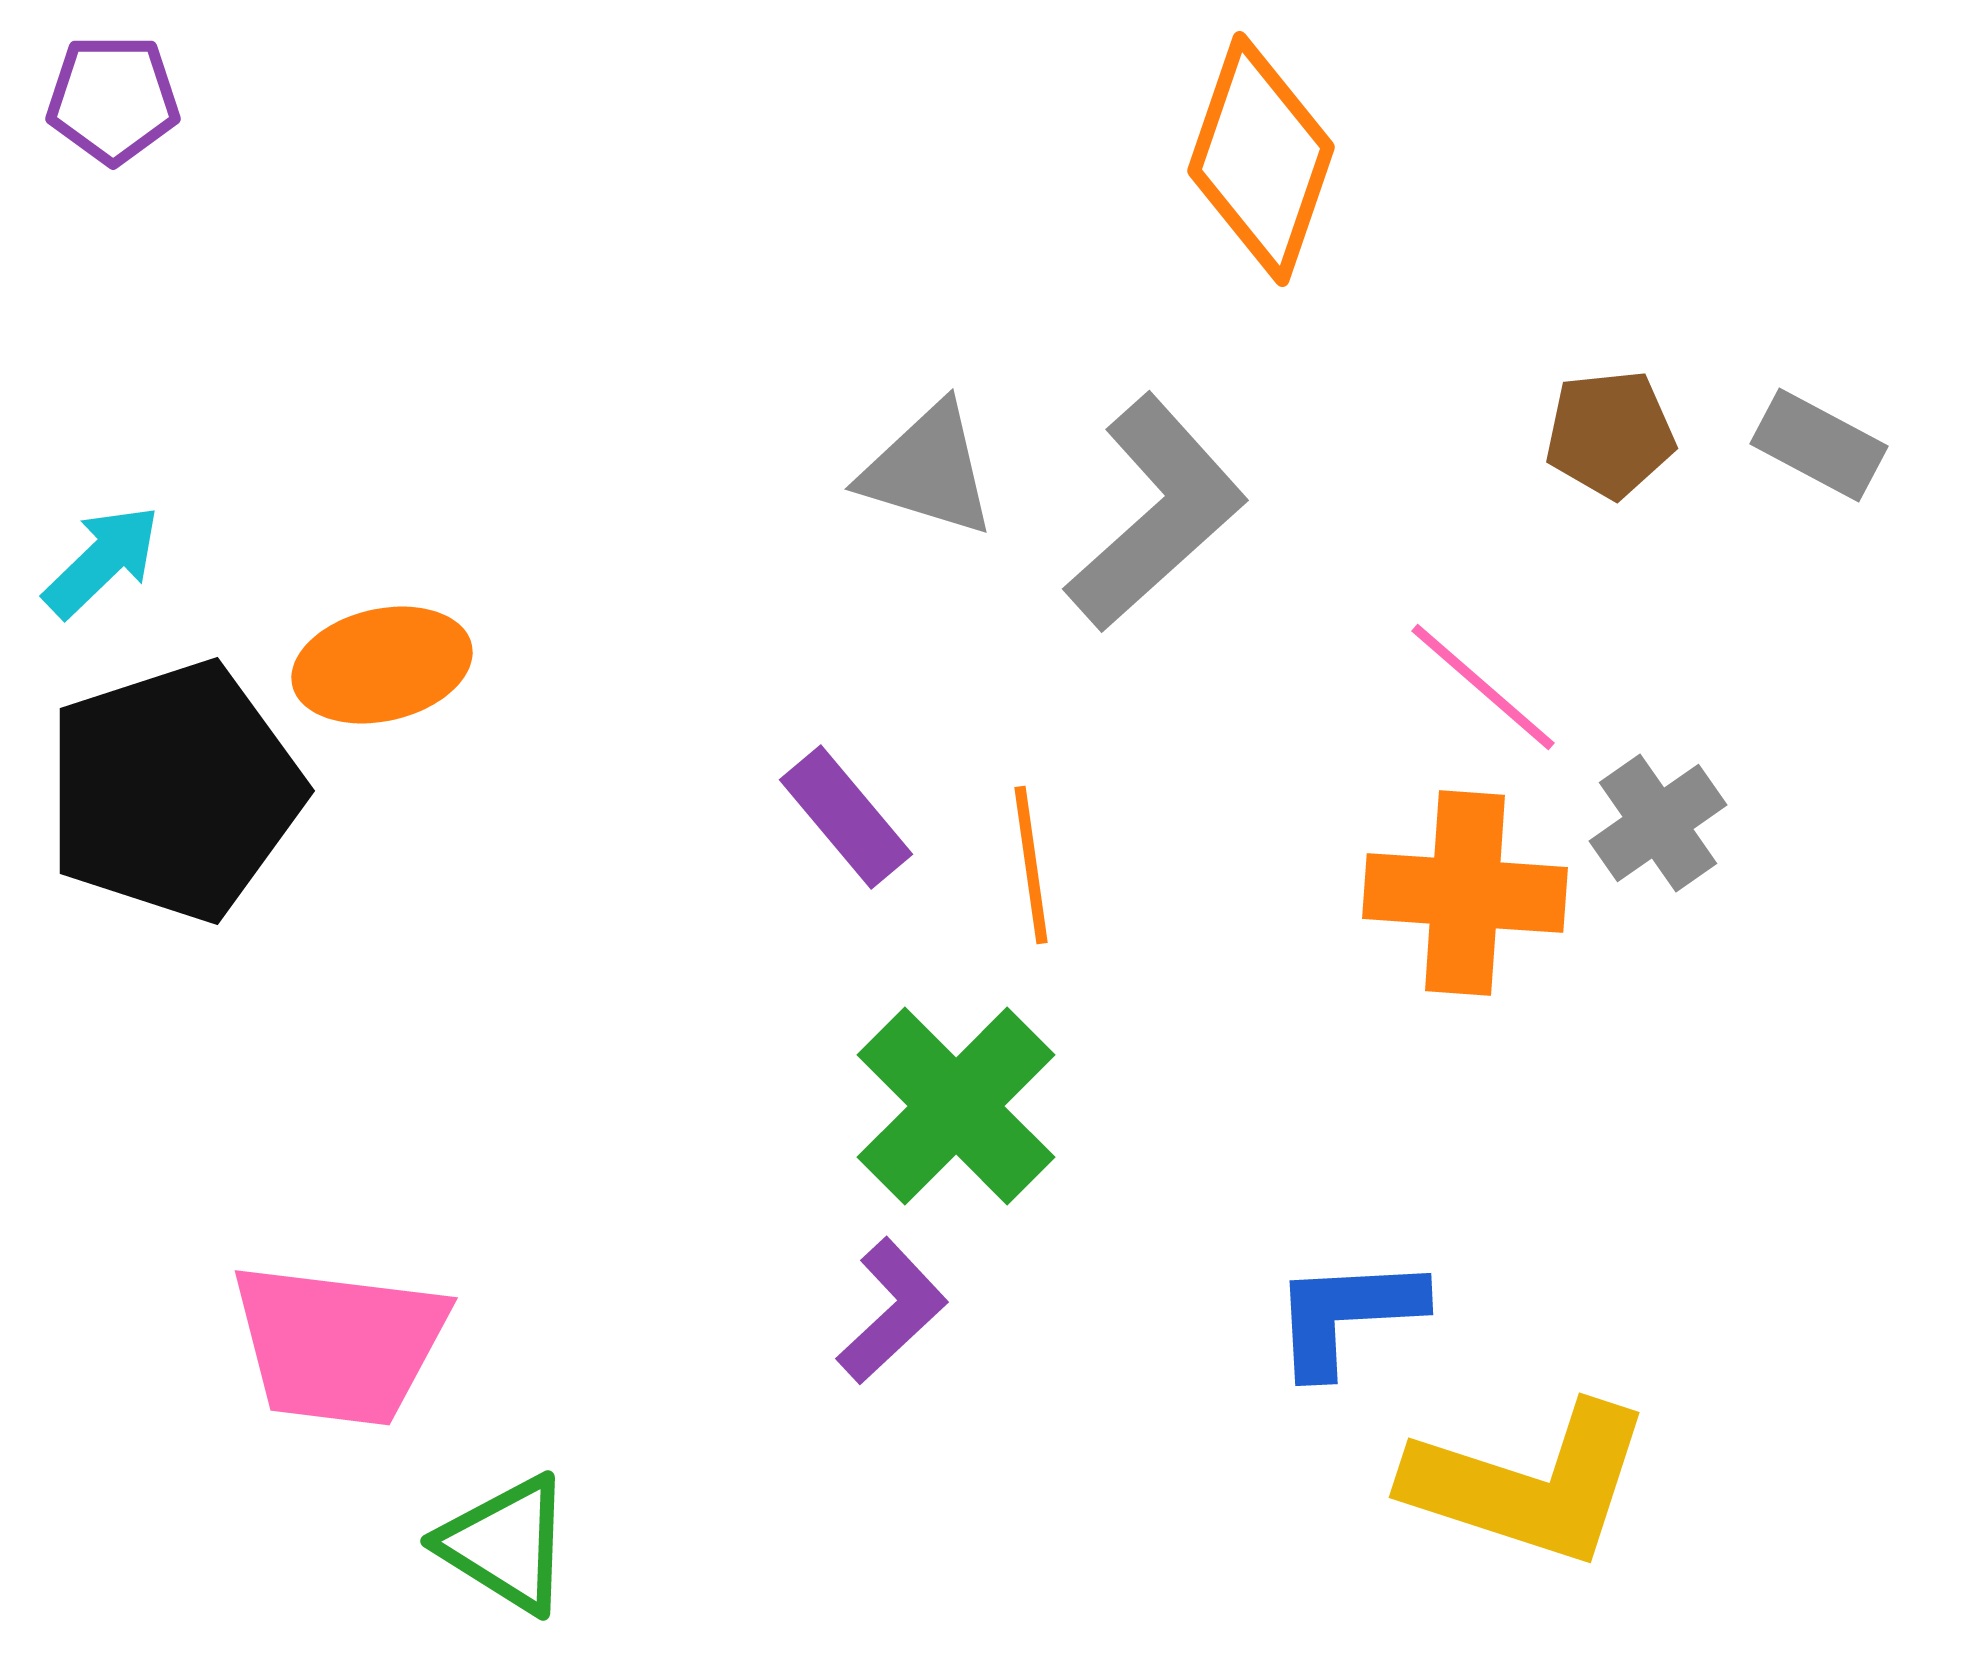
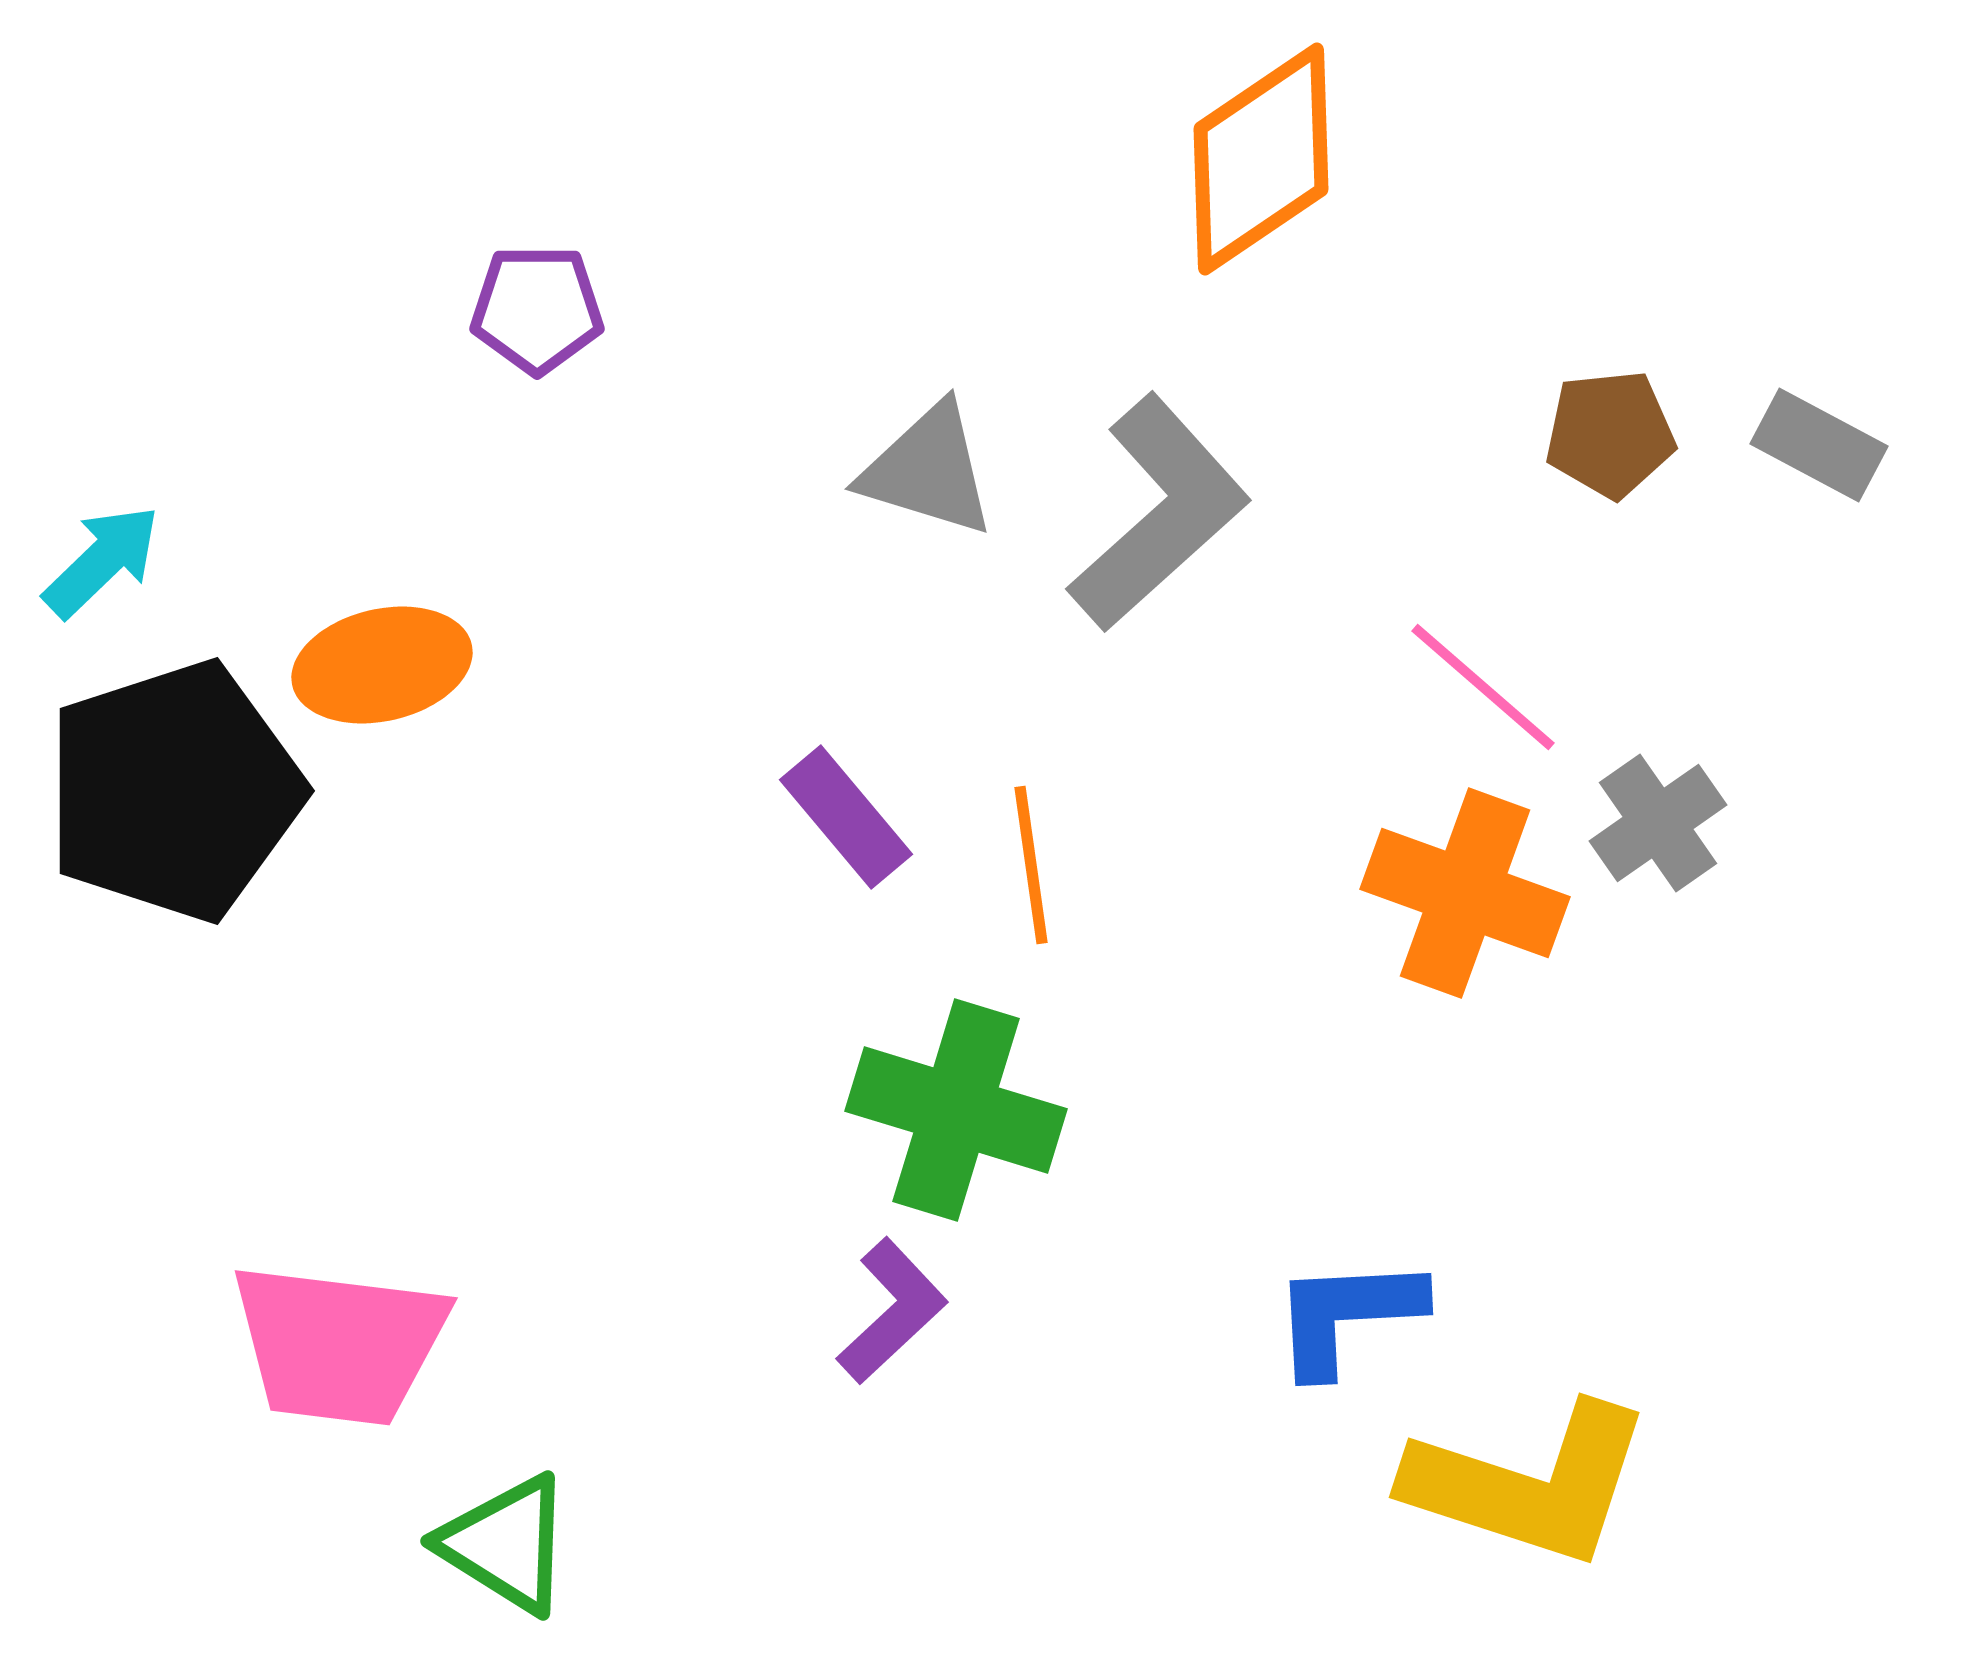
purple pentagon: moved 424 px right, 210 px down
orange diamond: rotated 37 degrees clockwise
gray L-shape: moved 3 px right
orange cross: rotated 16 degrees clockwise
green cross: moved 4 px down; rotated 28 degrees counterclockwise
